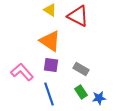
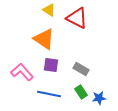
yellow triangle: moved 1 px left
red triangle: moved 1 px left, 2 px down
orange triangle: moved 6 px left, 2 px up
blue line: rotated 60 degrees counterclockwise
